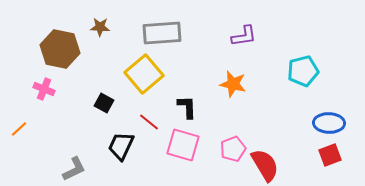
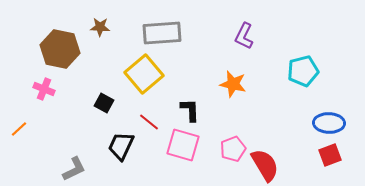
purple L-shape: rotated 124 degrees clockwise
black L-shape: moved 3 px right, 3 px down
